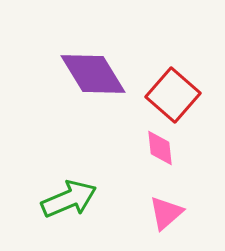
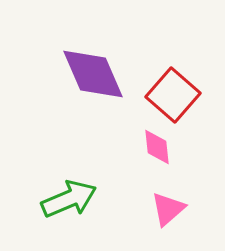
purple diamond: rotated 8 degrees clockwise
pink diamond: moved 3 px left, 1 px up
pink triangle: moved 2 px right, 4 px up
